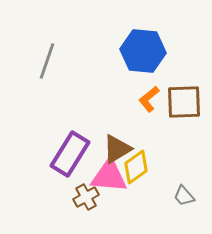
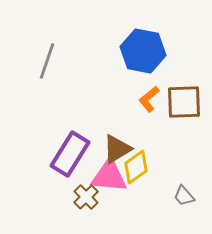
blue hexagon: rotated 6 degrees clockwise
brown cross: rotated 15 degrees counterclockwise
